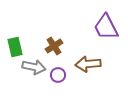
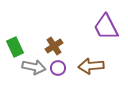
green rectangle: rotated 12 degrees counterclockwise
brown arrow: moved 3 px right, 2 px down
purple circle: moved 7 px up
